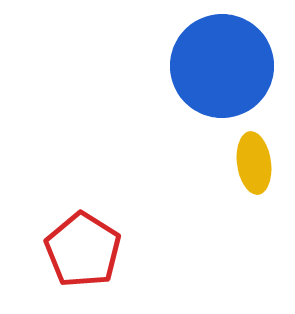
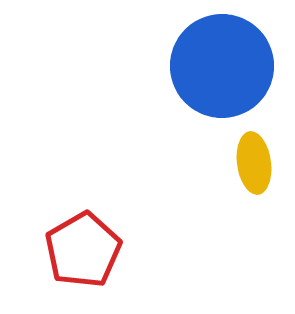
red pentagon: rotated 10 degrees clockwise
